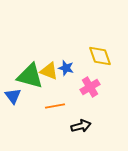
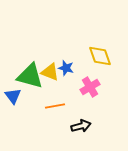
yellow triangle: moved 1 px right, 1 px down
